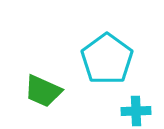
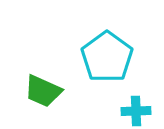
cyan pentagon: moved 2 px up
